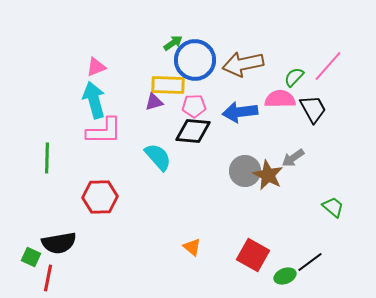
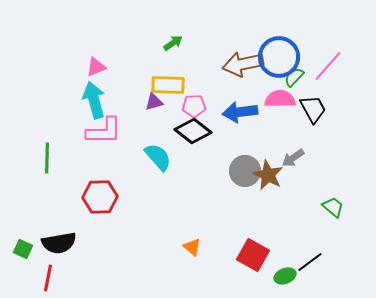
blue circle: moved 84 px right, 3 px up
black diamond: rotated 33 degrees clockwise
green square: moved 8 px left, 8 px up
